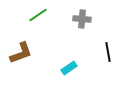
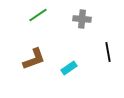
brown L-shape: moved 13 px right, 6 px down
